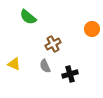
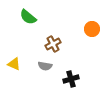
gray semicircle: rotated 56 degrees counterclockwise
black cross: moved 1 px right, 5 px down
